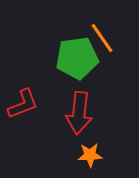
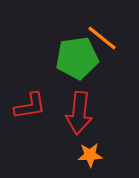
orange line: rotated 16 degrees counterclockwise
red L-shape: moved 7 px right, 2 px down; rotated 12 degrees clockwise
